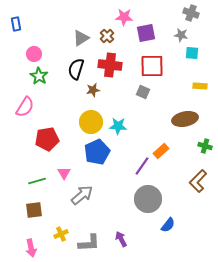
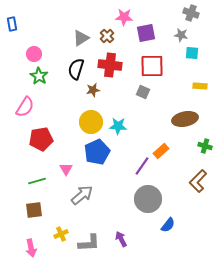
blue rectangle: moved 4 px left
red pentagon: moved 6 px left
pink triangle: moved 2 px right, 4 px up
